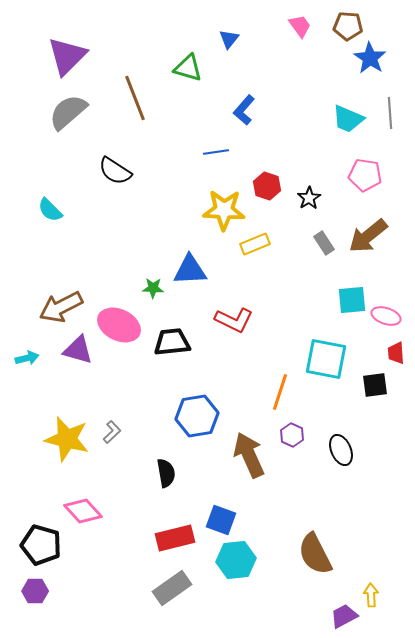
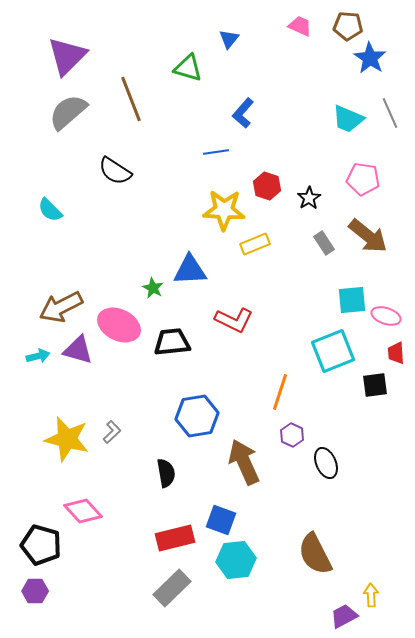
pink trapezoid at (300, 26): rotated 30 degrees counterclockwise
brown line at (135, 98): moved 4 px left, 1 px down
blue L-shape at (244, 110): moved 1 px left, 3 px down
gray line at (390, 113): rotated 20 degrees counterclockwise
pink pentagon at (365, 175): moved 2 px left, 4 px down
brown arrow at (368, 236): rotated 102 degrees counterclockwise
green star at (153, 288): rotated 25 degrees clockwise
cyan arrow at (27, 358): moved 11 px right, 2 px up
cyan square at (326, 359): moved 7 px right, 8 px up; rotated 33 degrees counterclockwise
black ellipse at (341, 450): moved 15 px left, 13 px down
brown arrow at (249, 455): moved 5 px left, 7 px down
gray rectangle at (172, 588): rotated 9 degrees counterclockwise
